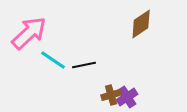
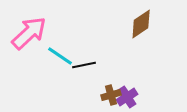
cyan line: moved 7 px right, 4 px up
